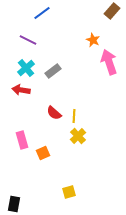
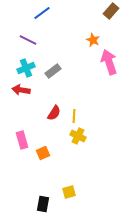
brown rectangle: moved 1 px left
cyan cross: rotated 18 degrees clockwise
red semicircle: rotated 98 degrees counterclockwise
yellow cross: rotated 21 degrees counterclockwise
black rectangle: moved 29 px right
